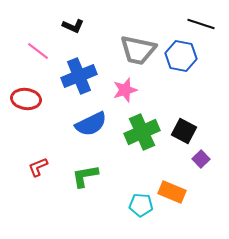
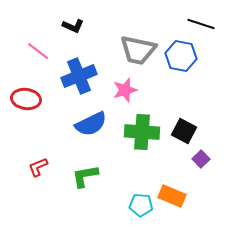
green cross: rotated 28 degrees clockwise
orange rectangle: moved 4 px down
